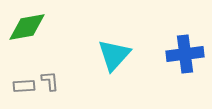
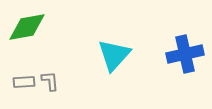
blue cross: rotated 6 degrees counterclockwise
gray rectangle: moved 4 px up
